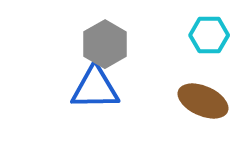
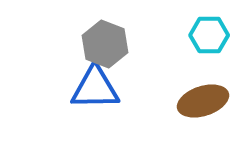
gray hexagon: rotated 9 degrees counterclockwise
brown ellipse: rotated 42 degrees counterclockwise
